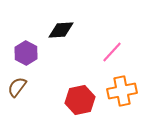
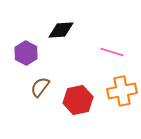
pink line: rotated 65 degrees clockwise
brown semicircle: moved 23 px right
red hexagon: moved 2 px left
